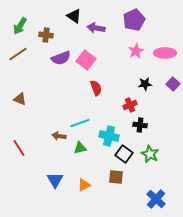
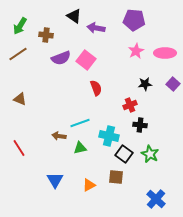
purple pentagon: rotated 30 degrees clockwise
orange triangle: moved 5 px right
